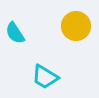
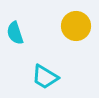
cyan semicircle: rotated 15 degrees clockwise
